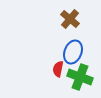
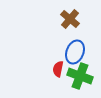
blue ellipse: moved 2 px right
green cross: moved 1 px up
